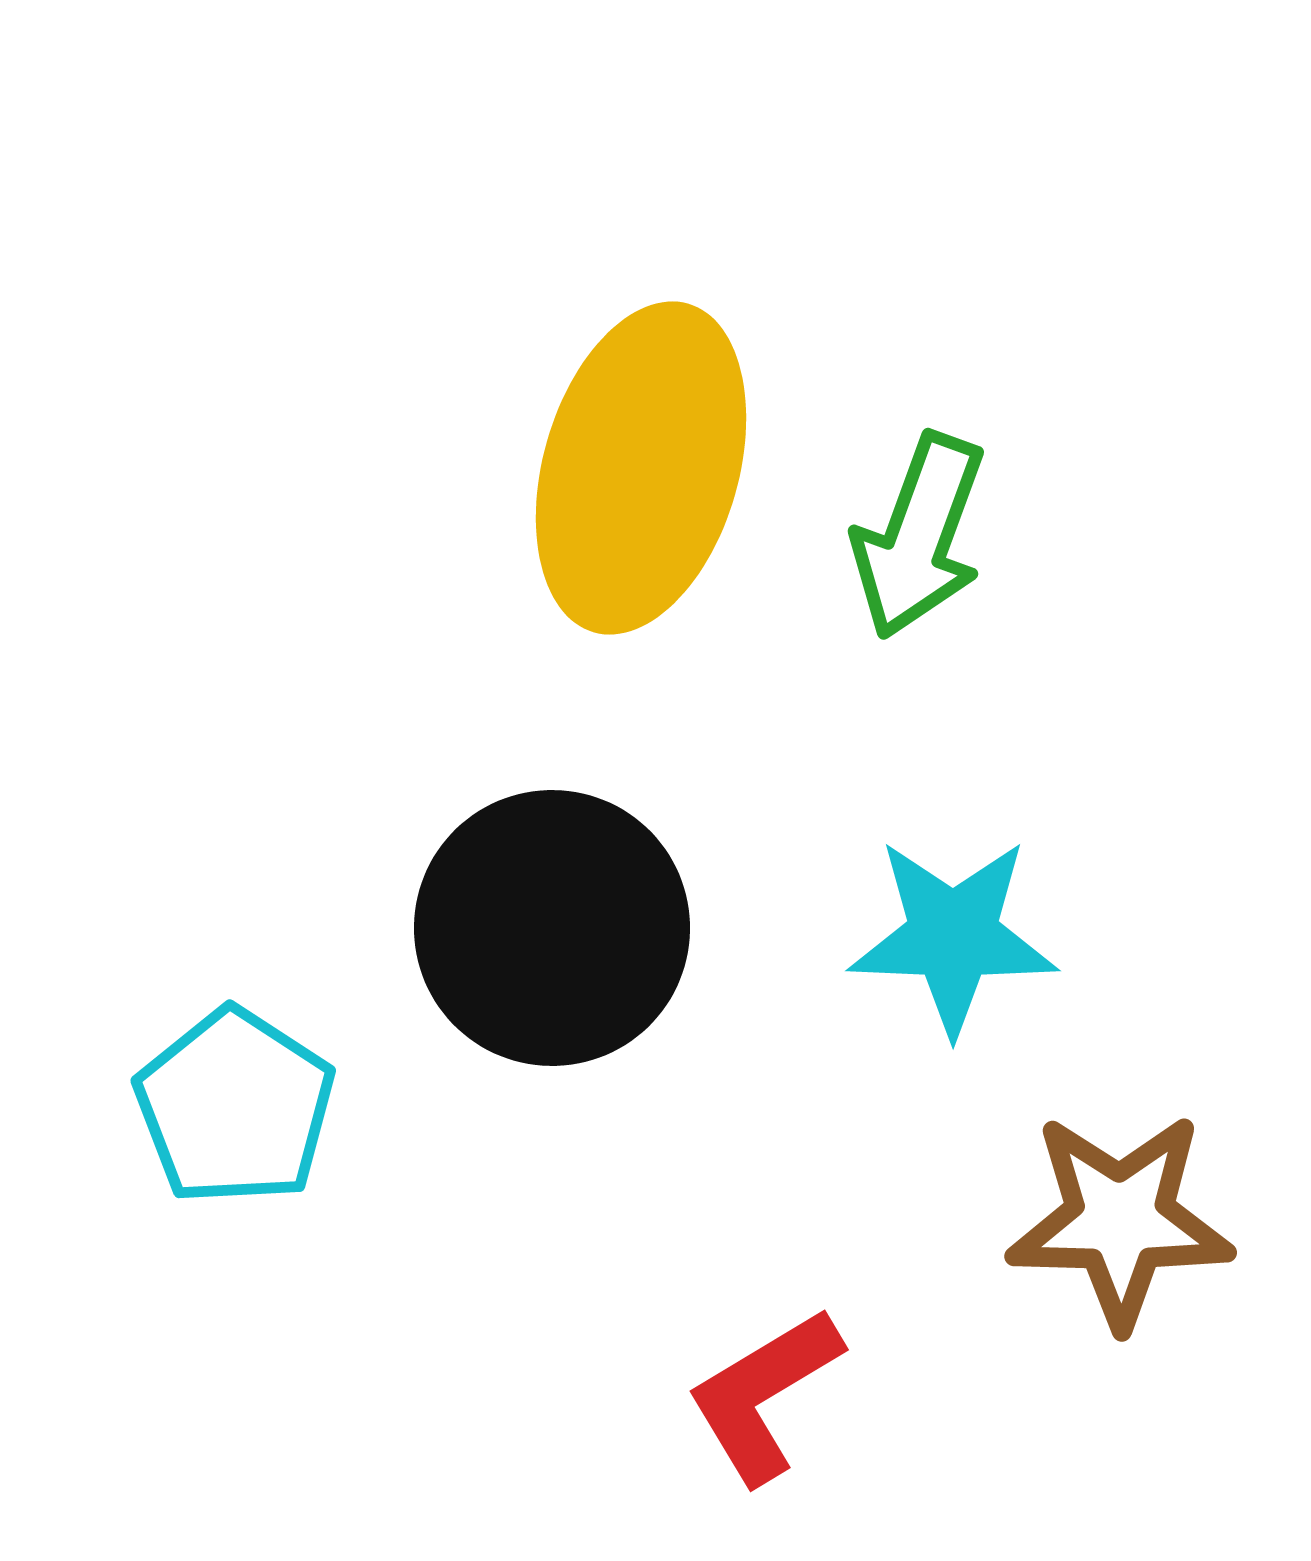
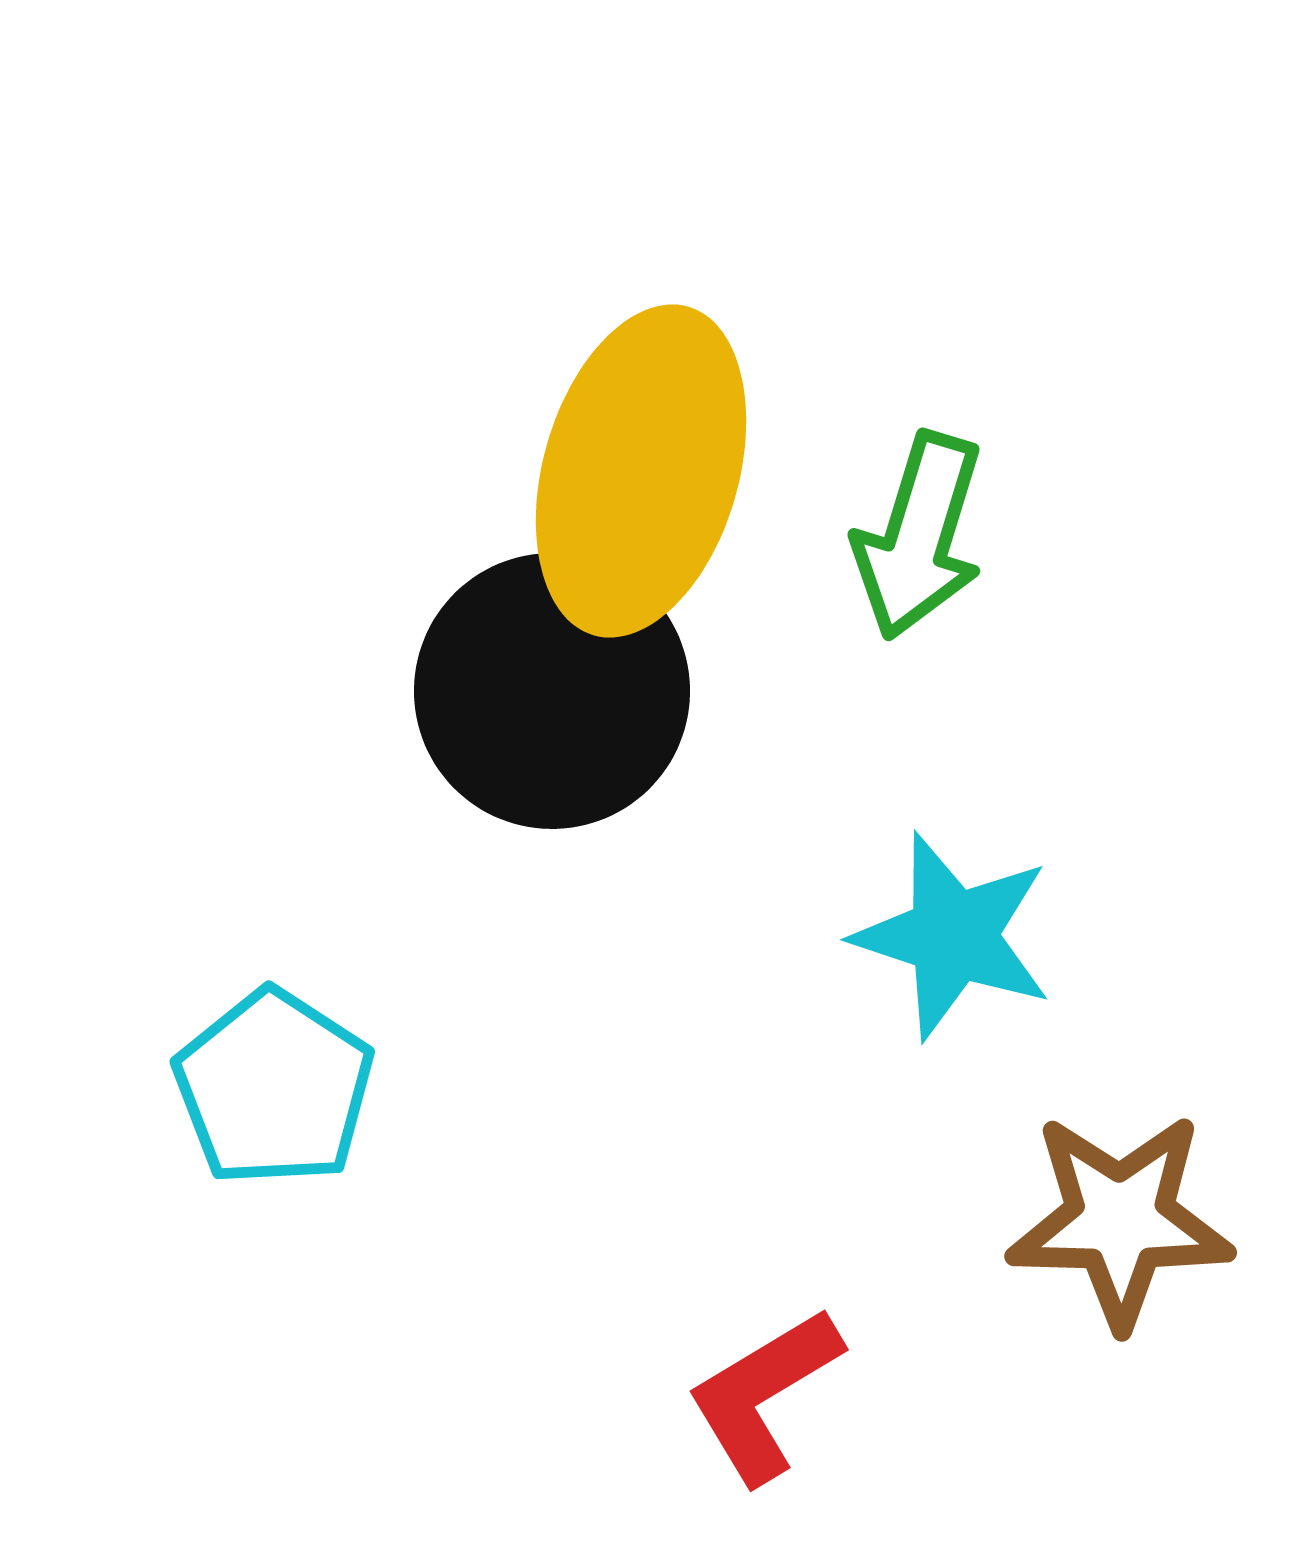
yellow ellipse: moved 3 px down
green arrow: rotated 3 degrees counterclockwise
black circle: moved 237 px up
cyan star: rotated 16 degrees clockwise
cyan pentagon: moved 39 px right, 19 px up
